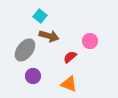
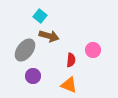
pink circle: moved 3 px right, 9 px down
red semicircle: moved 1 px right, 3 px down; rotated 136 degrees clockwise
orange triangle: moved 1 px down
